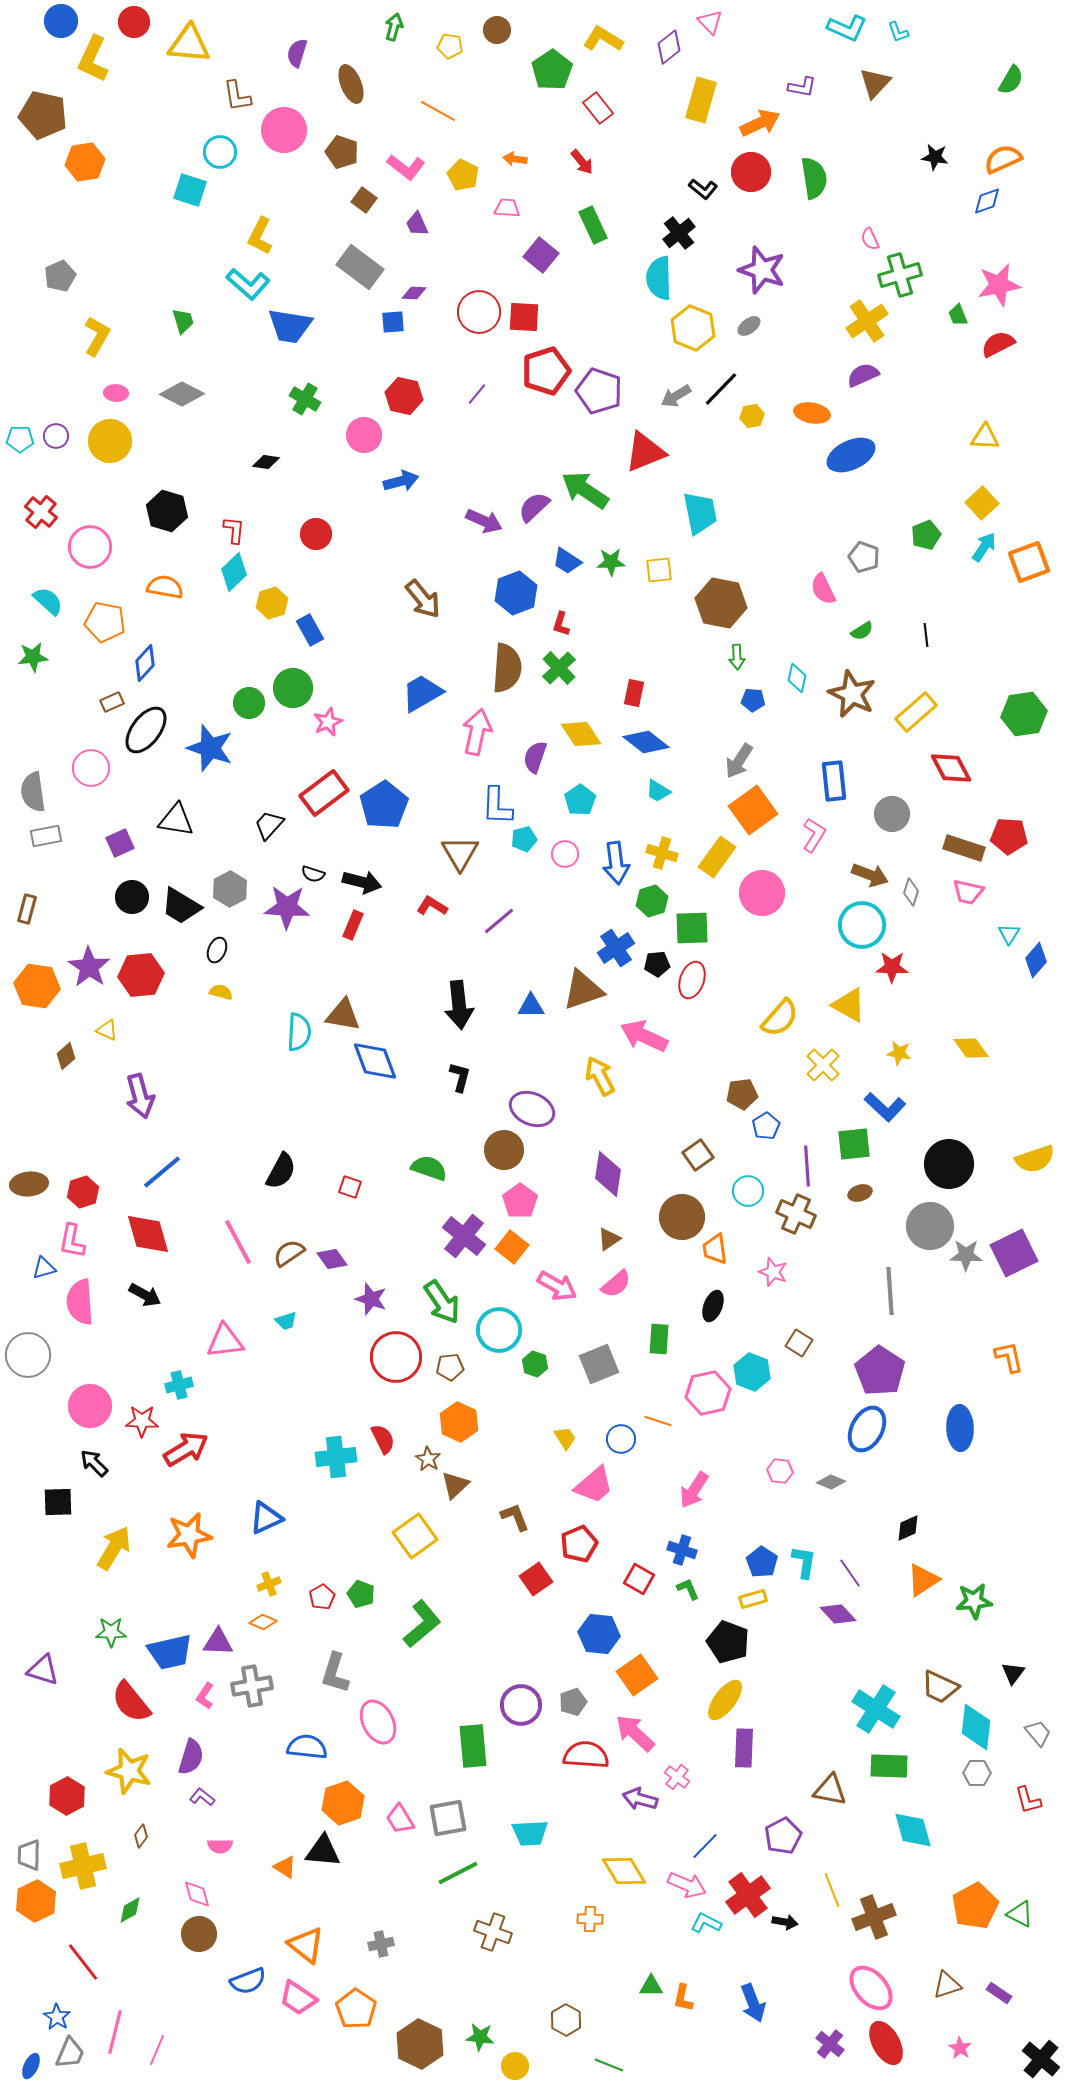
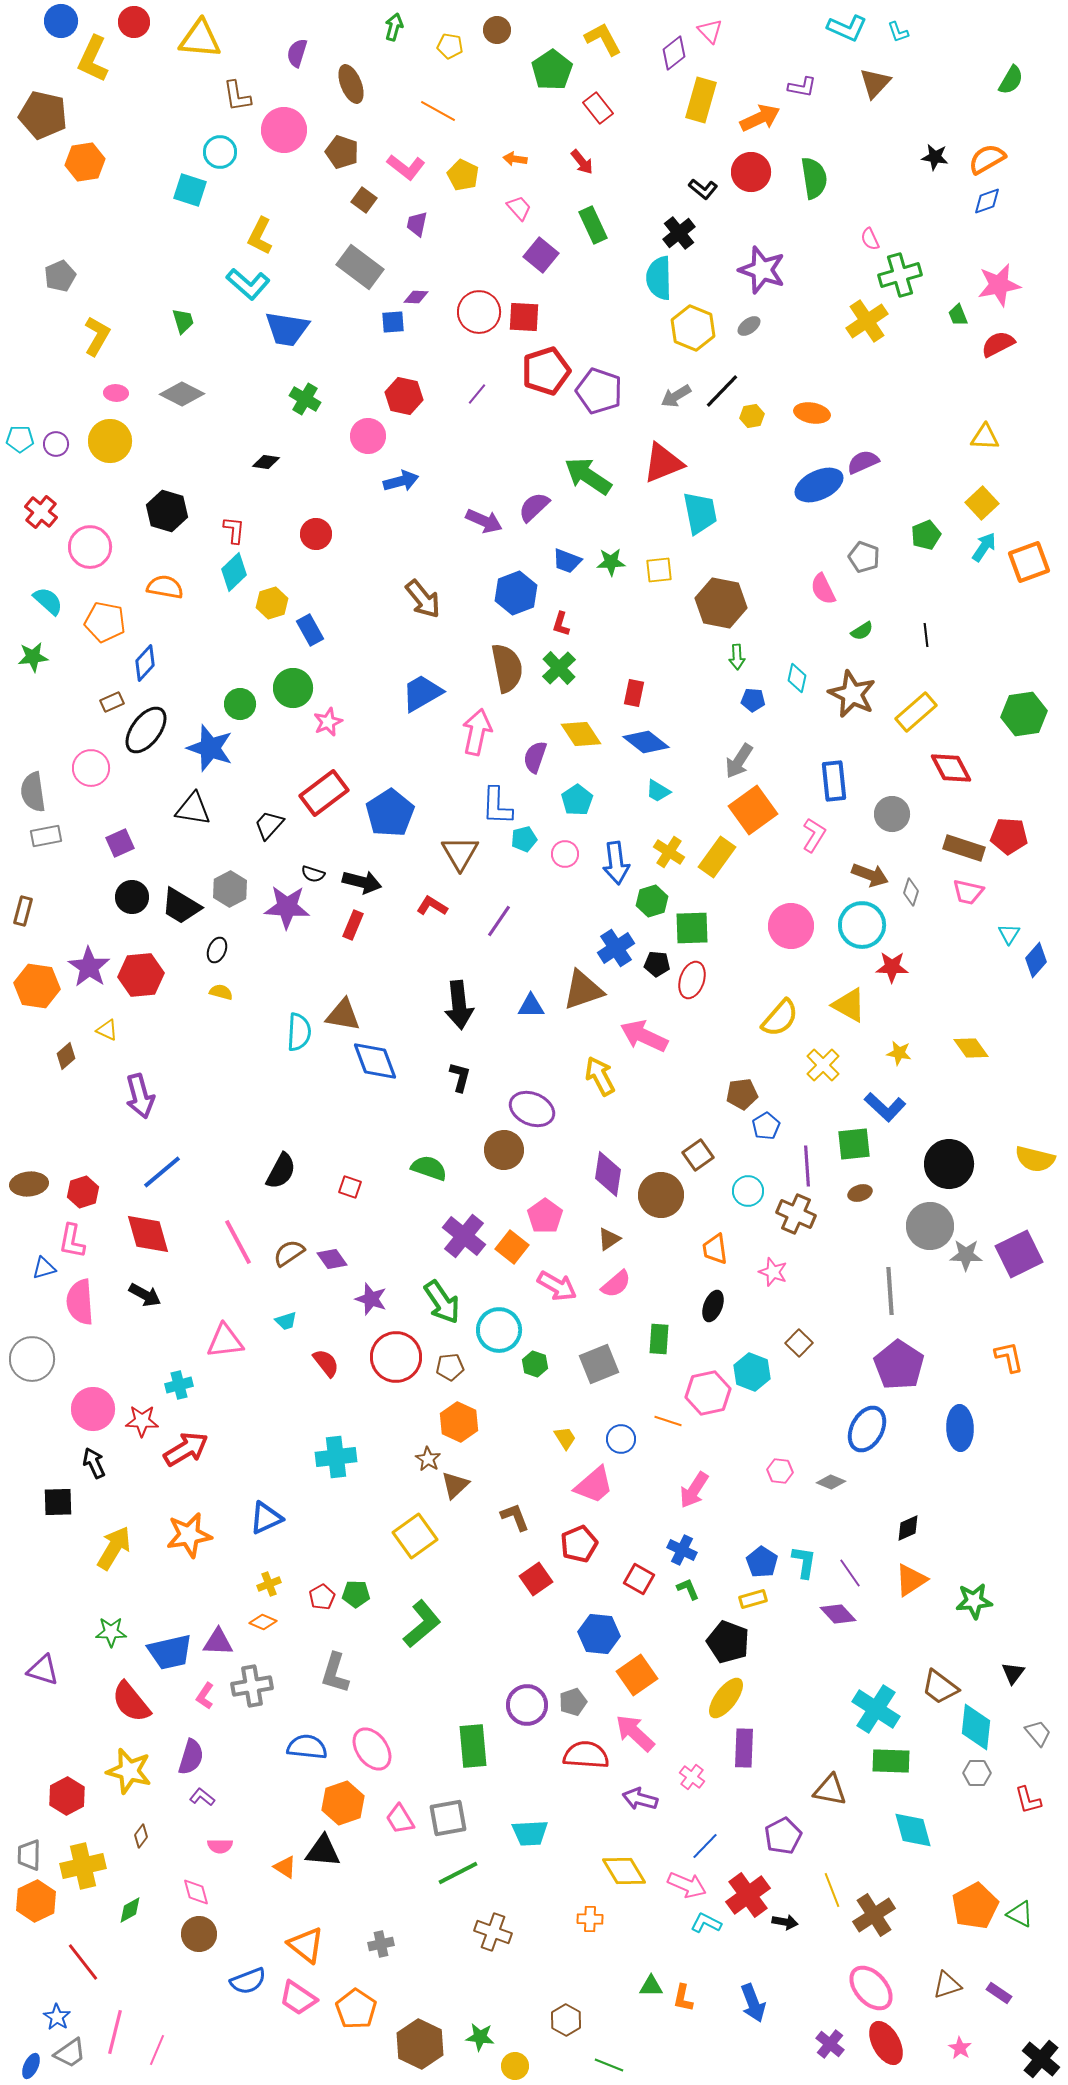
pink triangle at (710, 22): moved 9 px down
yellow L-shape at (603, 39): rotated 30 degrees clockwise
yellow triangle at (189, 44): moved 11 px right, 5 px up
purple diamond at (669, 47): moved 5 px right, 6 px down
orange arrow at (760, 123): moved 5 px up
orange semicircle at (1003, 159): moved 16 px left; rotated 6 degrees counterclockwise
pink trapezoid at (507, 208): moved 12 px right; rotated 44 degrees clockwise
purple trapezoid at (417, 224): rotated 36 degrees clockwise
purple diamond at (414, 293): moved 2 px right, 4 px down
blue trapezoid at (290, 326): moved 3 px left, 3 px down
purple semicircle at (863, 375): moved 87 px down
black line at (721, 389): moved 1 px right, 2 px down
pink circle at (364, 435): moved 4 px right, 1 px down
purple circle at (56, 436): moved 8 px down
red triangle at (645, 452): moved 18 px right, 11 px down
blue ellipse at (851, 455): moved 32 px left, 30 px down
green arrow at (585, 490): moved 3 px right, 14 px up
blue trapezoid at (567, 561): rotated 12 degrees counterclockwise
brown semicircle at (507, 668): rotated 15 degrees counterclockwise
green circle at (249, 703): moved 9 px left, 1 px down
cyan pentagon at (580, 800): moved 3 px left
blue pentagon at (384, 805): moved 6 px right, 8 px down
black triangle at (176, 820): moved 17 px right, 11 px up
yellow cross at (662, 853): moved 7 px right, 1 px up; rotated 16 degrees clockwise
pink circle at (762, 893): moved 29 px right, 33 px down
brown rectangle at (27, 909): moved 4 px left, 2 px down
purple line at (499, 921): rotated 16 degrees counterclockwise
black pentagon at (657, 964): rotated 10 degrees clockwise
yellow semicircle at (1035, 1159): rotated 33 degrees clockwise
pink pentagon at (520, 1201): moved 25 px right, 15 px down
brown circle at (682, 1217): moved 21 px left, 22 px up
purple square at (1014, 1253): moved 5 px right, 1 px down
brown square at (799, 1343): rotated 12 degrees clockwise
gray circle at (28, 1355): moved 4 px right, 4 px down
purple pentagon at (880, 1371): moved 19 px right, 6 px up
pink circle at (90, 1406): moved 3 px right, 3 px down
orange line at (658, 1421): moved 10 px right
red semicircle at (383, 1439): moved 57 px left, 76 px up; rotated 12 degrees counterclockwise
black arrow at (94, 1463): rotated 20 degrees clockwise
blue cross at (682, 1550): rotated 8 degrees clockwise
orange triangle at (923, 1580): moved 12 px left
green pentagon at (361, 1594): moved 5 px left; rotated 20 degrees counterclockwise
brown trapezoid at (940, 1687): rotated 12 degrees clockwise
yellow ellipse at (725, 1700): moved 1 px right, 2 px up
purple circle at (521, 1705): moved 6 px right
pink ellipse at (378, 1722): moved 6 px left, 27 px down; rotated 9 degrees counterclockwise
green rectangle at (889, 1766): moved 2 px right, 5 px up
pink cross at (677, 1777): moved 15 px right
pink diamond at (197, 1894): moved 1 px left, 2 px up
brown cross at (874, 1917): moved 2 px up; rotated 12 degrees counterclockwise
gray trapezoid at (70, 2053): rotated 32 degrees clockwise
